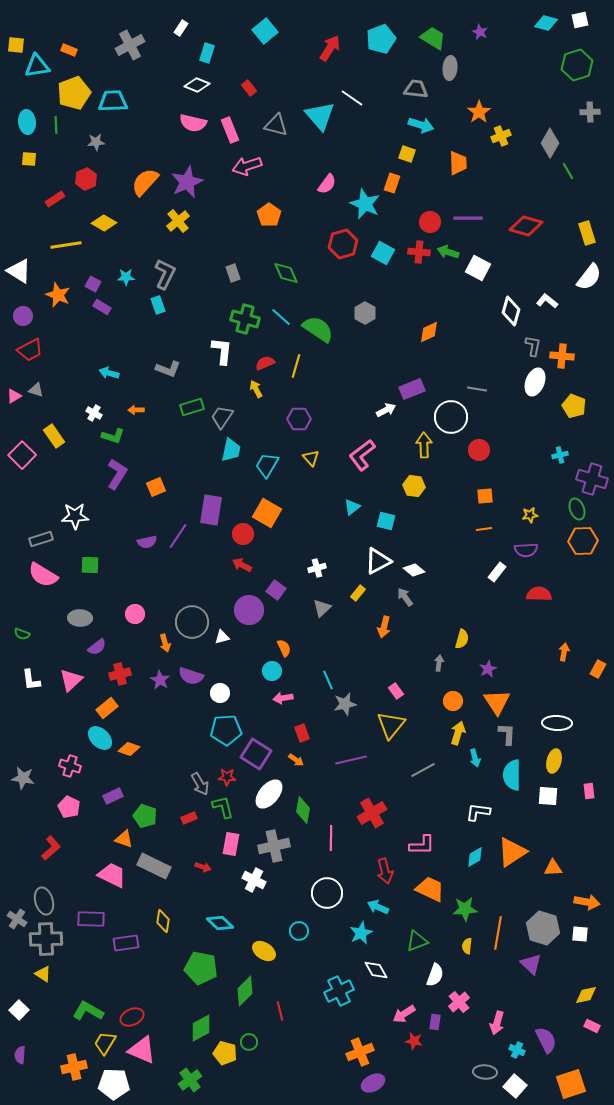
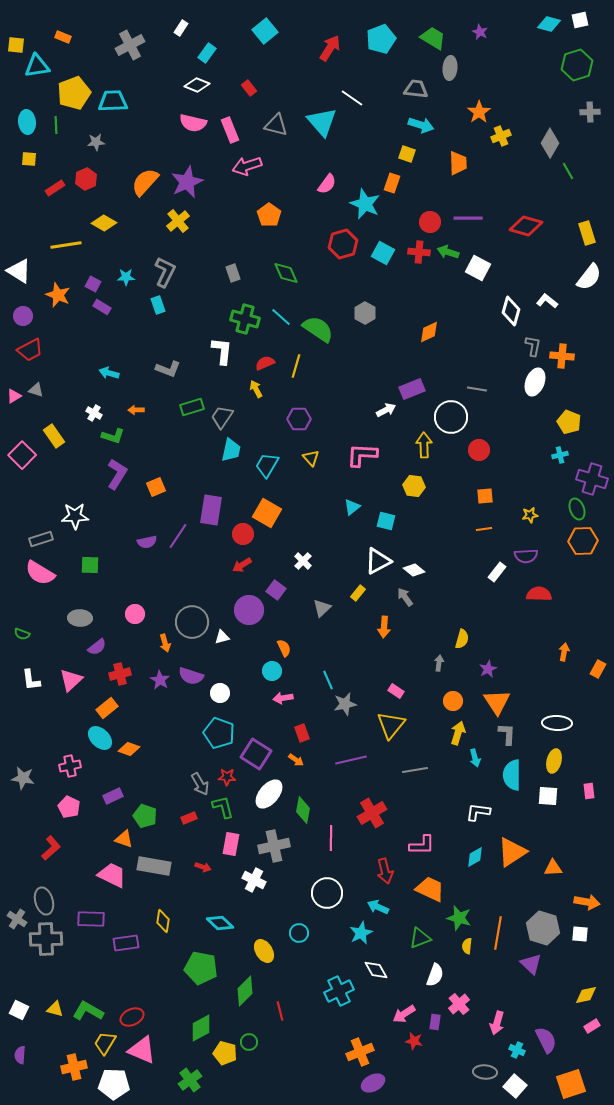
cyan diamond at (546, 23): moved 3 px right, 1 px down
orange rectangle at (69, 50): moved 6 px left, 13 px up
cyan rectangle at (207, 53): rotated 18 degrees clockwise
cyan triangle at (320, 116): moved 2 px right, 6 px down
red rectangle at (55, 199): moved 11 px up
gray L-shape at (165, 274): moved 2 px up
yellow pentagon at (574, 406): moved 5 px left, 16 px down
pink L-shape at (362, 455): rotated 40 degrees clockwise
purple semicircle at (526, 550): moved 6 px down
red arrow at (242, 565): rotated 60 degrees counterclockwise
white cross at (317, 568): moved 14 px left, 7 px up; rotated 30 degrees counterclockwise
pink semicircle at (43, 575): moved 3 px left, 2 px up
orange arrow at (384, 627): rotated 10 degrees counterclockwise
pink rectangle at (396, 691): rotated 21 degrees counterclockwise
cyan pentagon at (226, 730): moved 7 px left, 3 px down; rotated 24 degrees clockwise
pink cross at (70, 766): rotated 30 degrees counterclockwise
gray line at (423, 770): moved 8 px left; rotated 20 degrees clockwise
gray rectangle at (154, 866): rotated 16 degrees counterclockwise
green star at (465, 909): moved 6 px left, 9 px down; rotated 20 degrees clockwise
cyan circle at (299, 931): moved 2 px down
green triangle at (417, 941): moved 3 px right, 3 px up
yellow ellipse at (264, 951): rotated 25 degrees clockwise
yellow triangle at (43, 974): moved 12 px right, 35 px down; rotated 18 degrees counterclockwise
pink cross at (459, 1002): moved 2 px down
white square at (19, 1010): rotated 18 degrees counterclockwise
pink rectangle at (592, 1026): rotated 56 degrees counterclockwise
